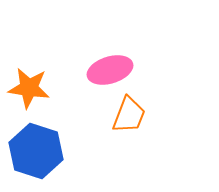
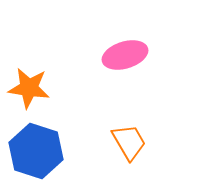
pink ellipse: moved 15 px right, 15 px up
orange trapezoid: moved 27 px down; rotated 51 degrees counterclockwise
